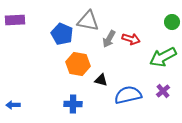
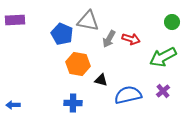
blue cross: moved 1 px up
